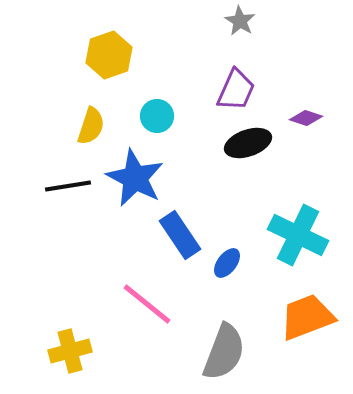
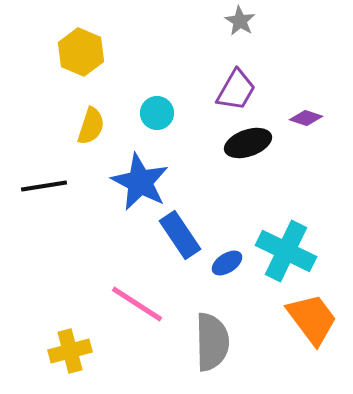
yellow hexagon: moved 28 px left, 3 px up; rotated 18 degrees counterclockwise
purple trapezoid: rotated 6 degrees clockwise
cyan circle: moved 3 px up
blue star: moved 5 px right, 4 px down
black line: moved 24 px left
cyan cross: moved 12 px left, 16 px down
blue ellipse: rotated 20 degrees clockwise
pink line: moved 10 px left; rotated 6 degrees counterclockwise
orange trapezoid: moved 5 px right, 2 px down; rotated 74 degrees clockwise
gray semicircle: moved 12 px left, 10 px up; rotated 22 degrees counterclockwise
